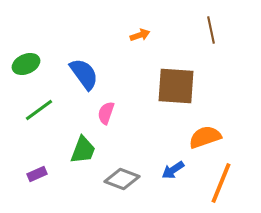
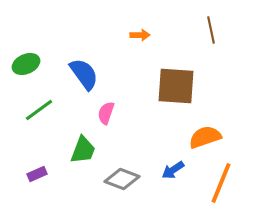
orange arrow: rotated 18 degrees clockwise
